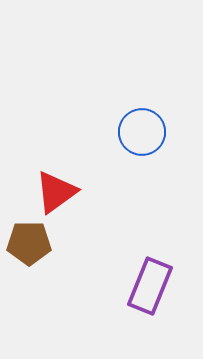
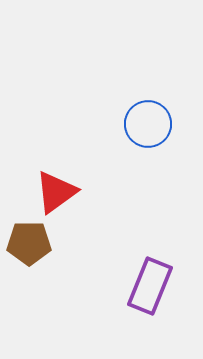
blue circle: moved 6 px right, 8 px up
